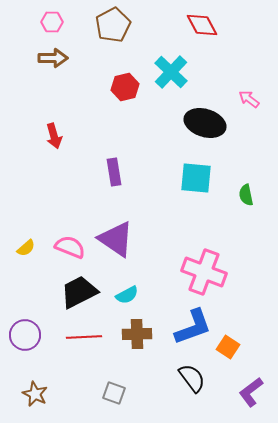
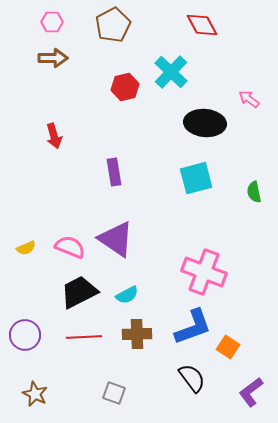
black ellipse: rotated 12 degrees counterclockwise
cyan square: rotated 20 degrees counterclockwise
green semicircle: moved 8 px right, 3 px up
yellow semicircle: rotated 18 degrees clockwise
